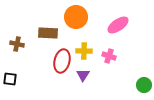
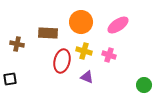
orange circle: moved 5 px right, 5 px down
yellow cross: rotated 14 degrees clockwise
pink cross: moved 1 px up
purple triangle: moved 4 px right, 2 px down; rotated 40 degrees counterclockwise
black square: rotated 16 degrees counterclockwise
